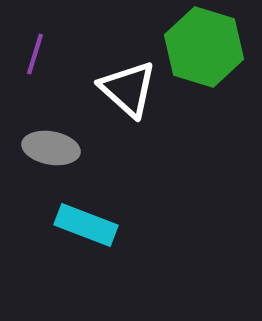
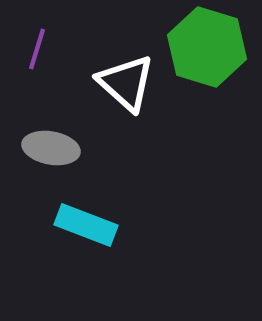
green hexagon: moved 3 px right
purple line: moved 2 px right, 5 px up
white triangle: moved 2 px left, 6 px up
